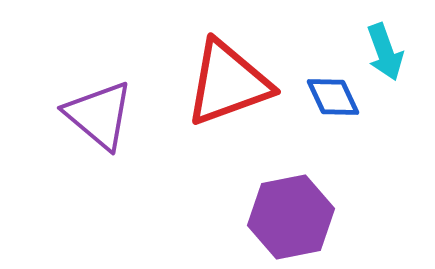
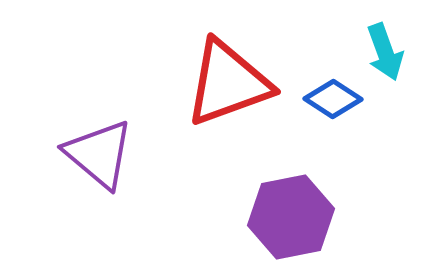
blue diamond: moved 2 px down; rotated 32 degrees counterclockwise
purple triangle: moved 39 px down
